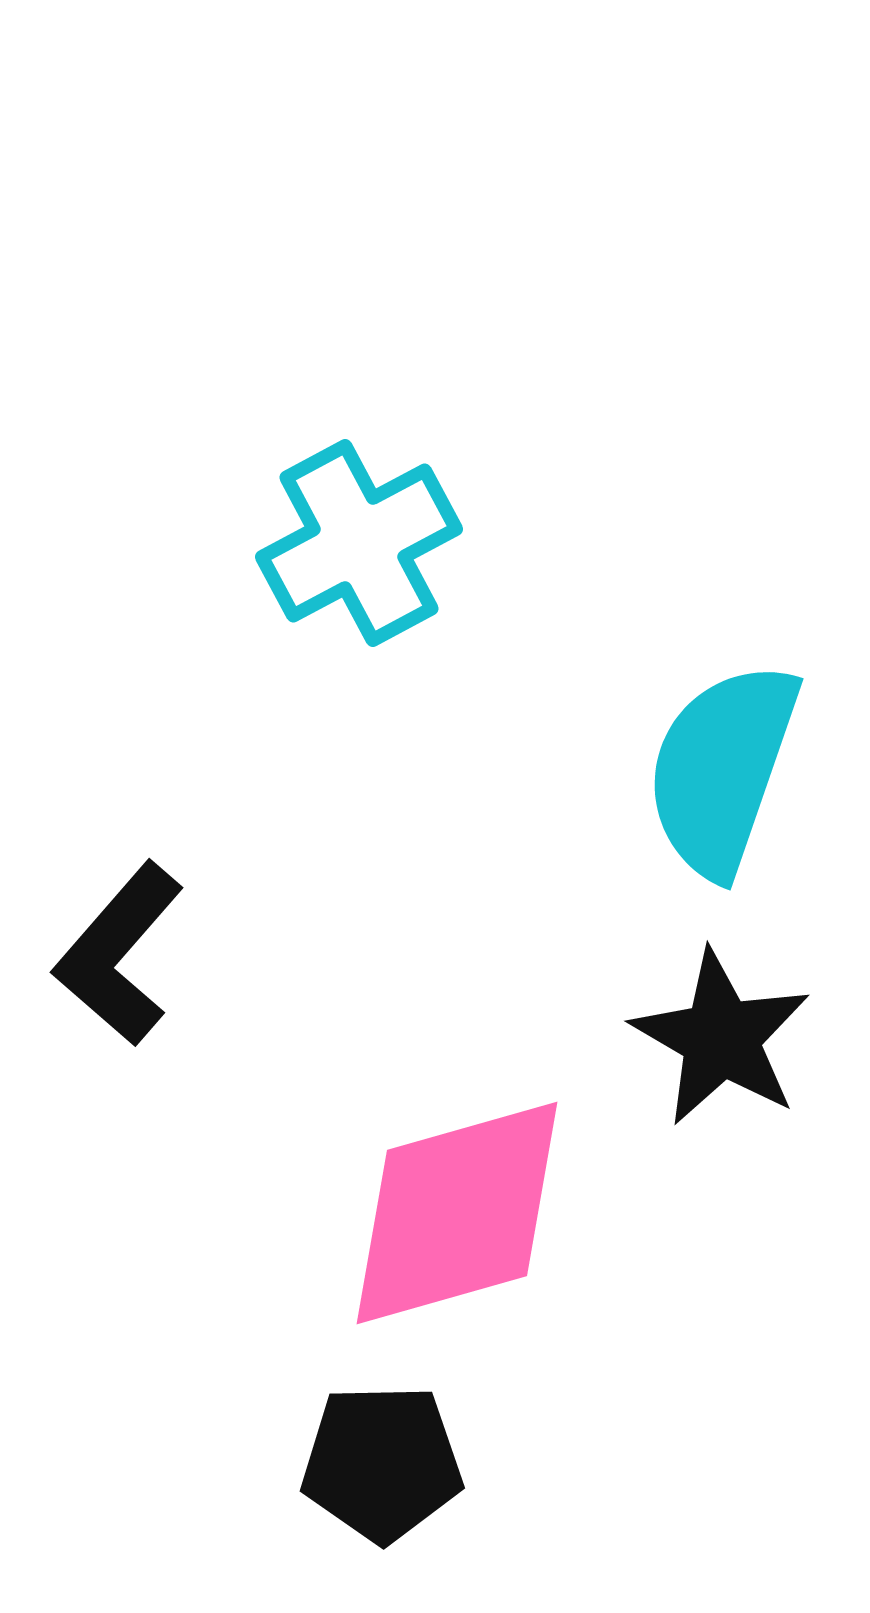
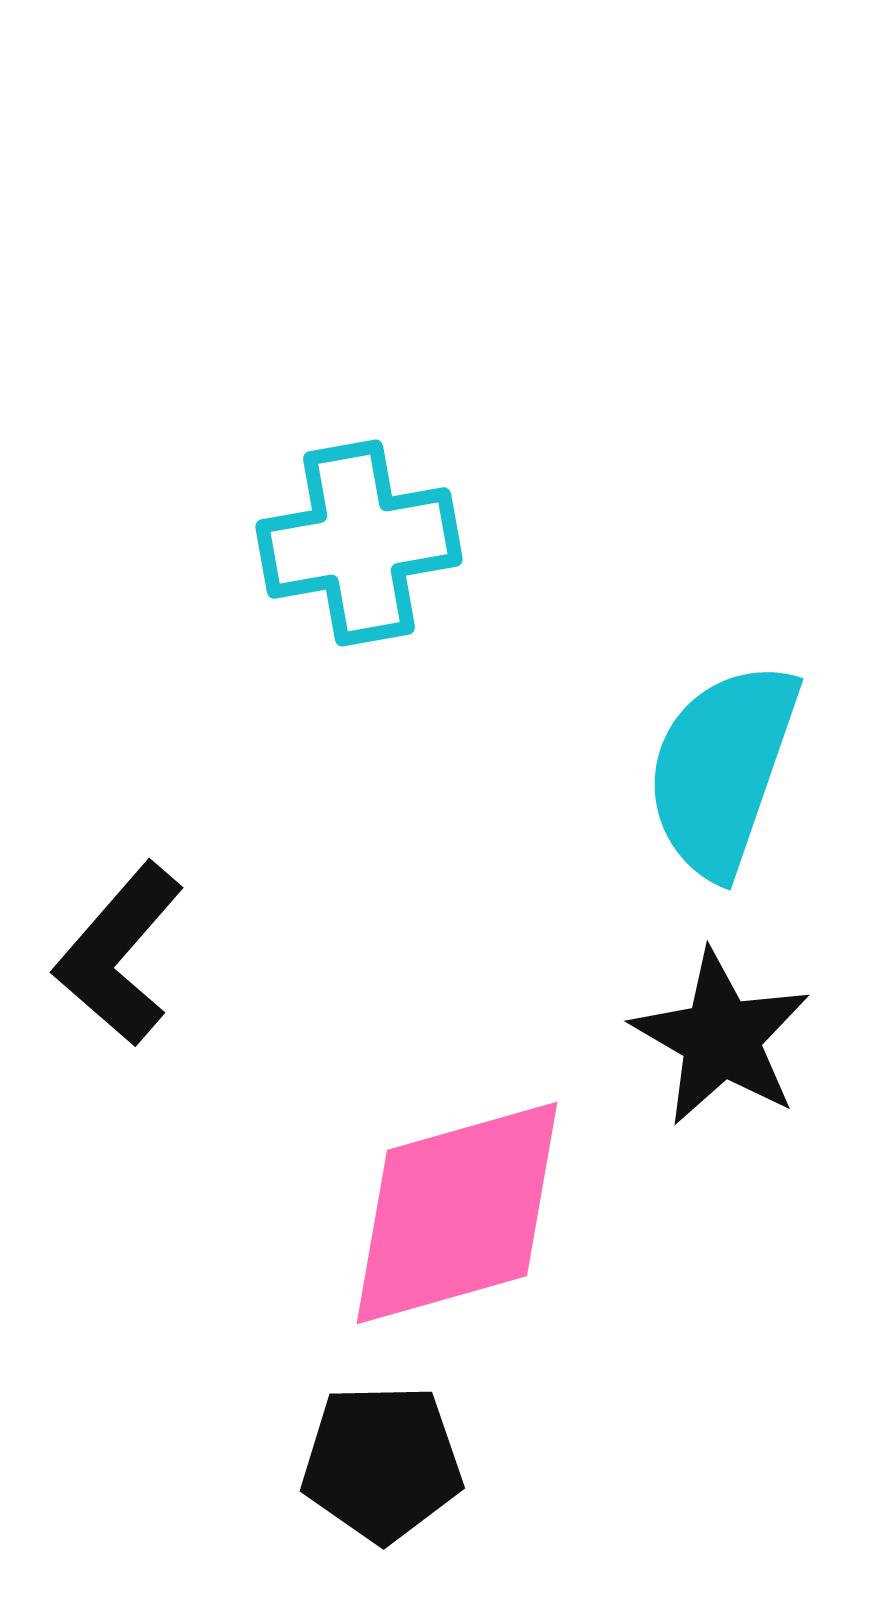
cyan cross: rotated 18 degrees clockwise
